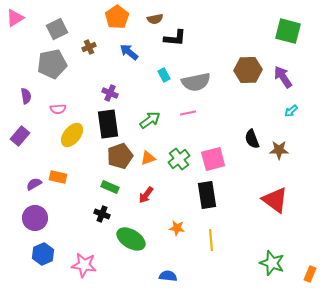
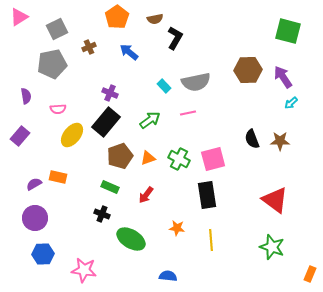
pink triangle at (15, 18): moved 4 px right, 1 px up
black L-shape at (175, 38): rotated 65 degrees counterclockwise
cyan rectangle at (164, 75): moved 11 px down; rotated 16 degrees counterclockwise
cyan arrow at (291, 111): moved 8 px up
black rectangle at (108, 124): moved 2 px left, 2 px up; rotated 48 degrees clockwise
brown star at (279, 150): moved 1 px right, 9 px up
green cross at (179, 159): rotated 25 degrees counterclockwise
blue hexagon at (43, 254): rotated 20 degrees clockwise
green star at (272, 263): moved 16 px up
pink star at (84, 265): moved 5 px down
